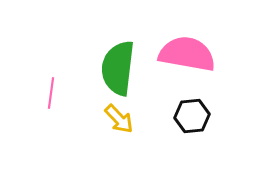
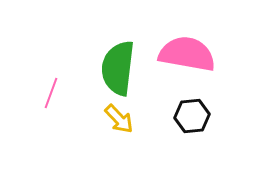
pink line: rotated 12 degrees clockwise
